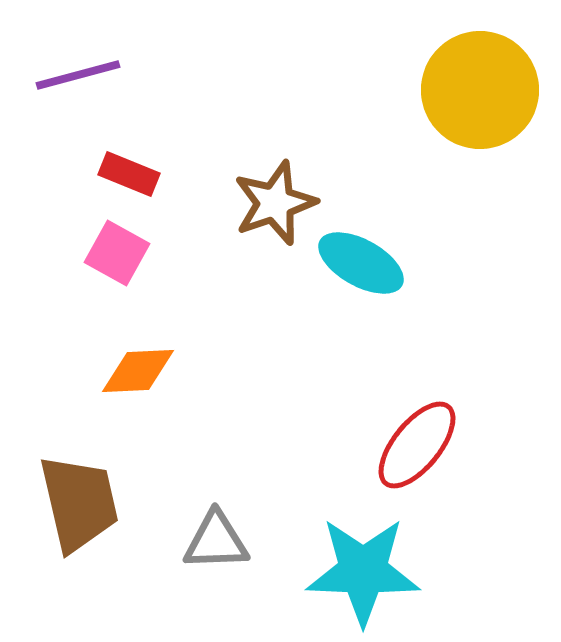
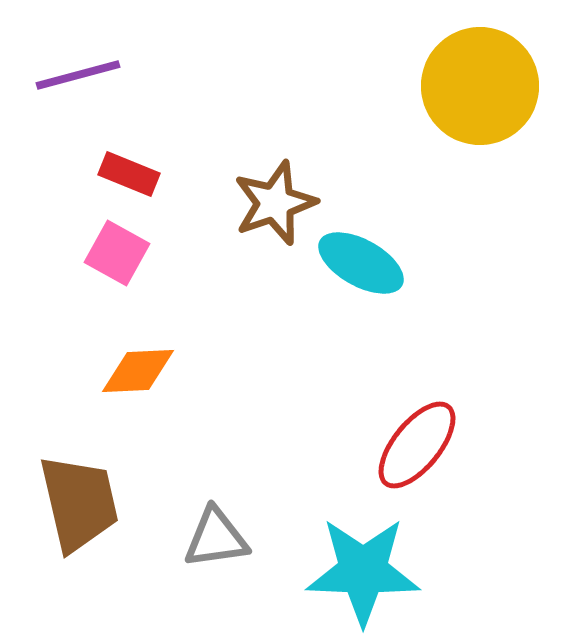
yellow circle: moved 4 px up
gray triangle: moved 3 px up; rotated 6 degrees counterclockwise
